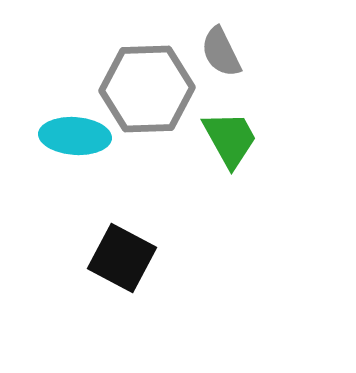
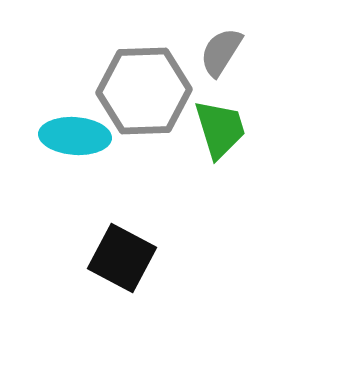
gray semicircle: rotated 58 degrees clockwise
gray hexagon: moved 3 px left, 2 px down
green trapezoid: moved 10 px left, 10 px up; rotated 12 degrees clockwise
